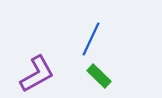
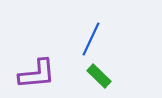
purple L-shape: rotated 24 degrees clockwise
